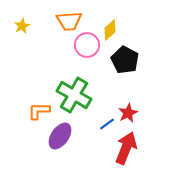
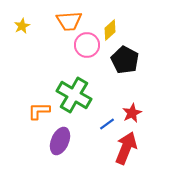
red star: moved 4 px right
purple ellipse: moved 5 px down; rotated 12 degrees counterclockwise
